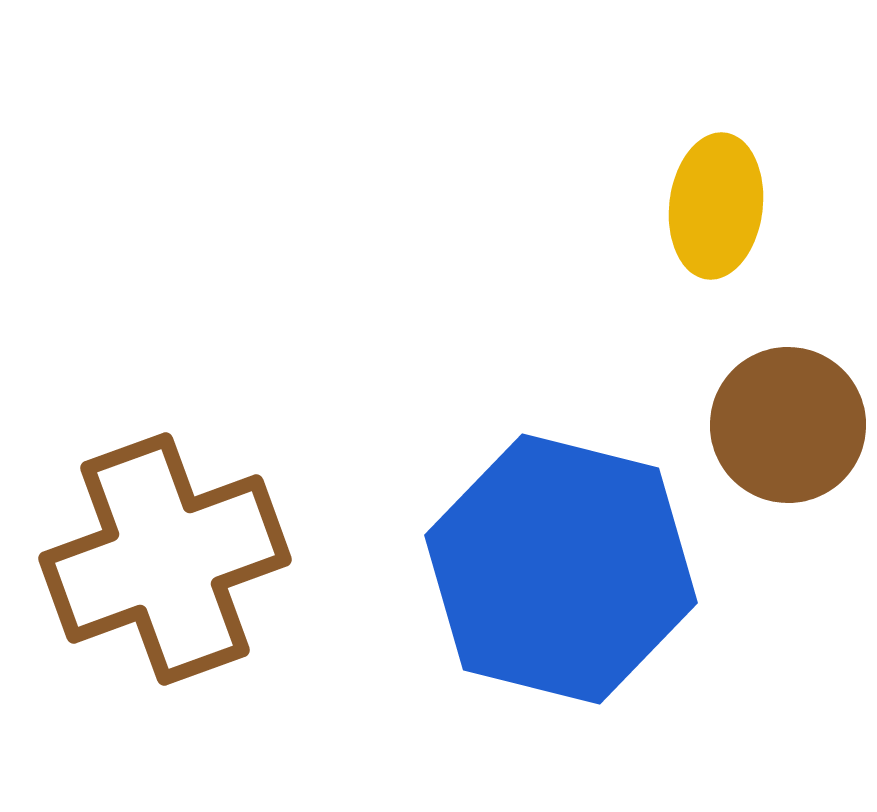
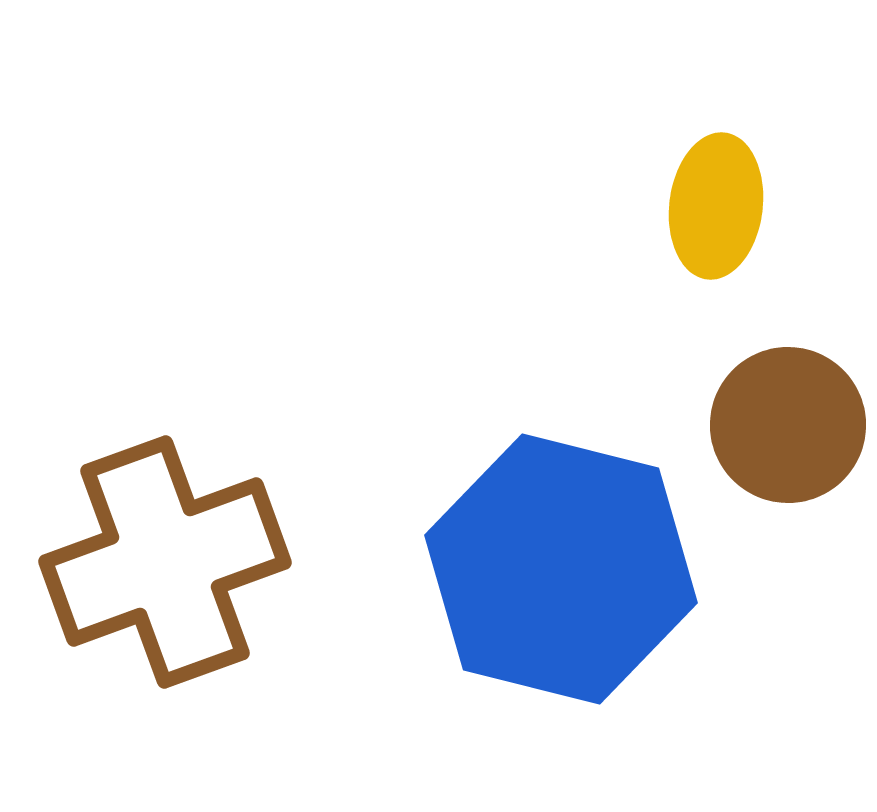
brown cross: moved 3 px down
